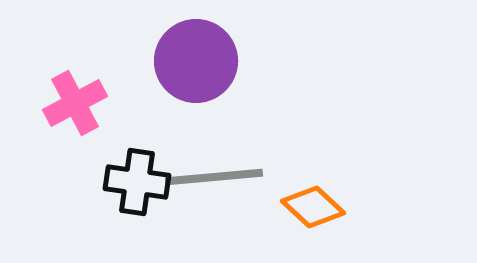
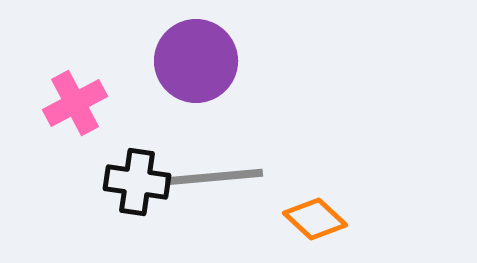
orange diamond: moved 2 px right, 12 px down
